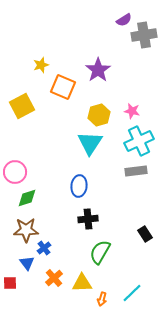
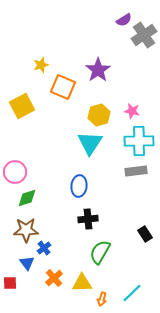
gray cross: rotated 25 degrees counterclockwise
cyan cross: rotated 24 degrees clockwise
